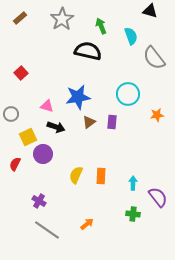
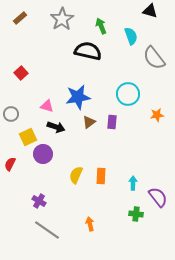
red semicircle: moved 5 px left
green cross: moved 3 px right
orange arrow: moved 3 px right; rotated 64 degrees counterclockwise
